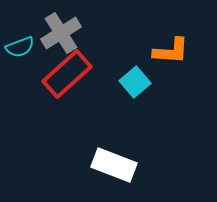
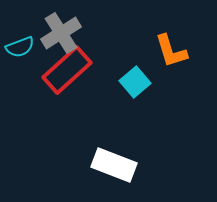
orange L-shape: rotated 69 degrees clockwise
red rectangle: moved 4 px up
